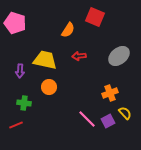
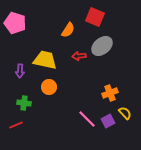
gray ellipse: moved 17 px left, 10 px up
